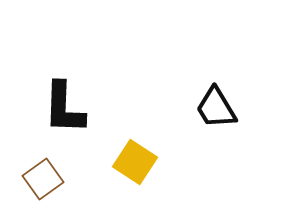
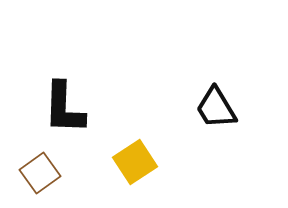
yellow square: rotated 24 degrees clockwise
brown square: moved 3 px left, 6 px up
